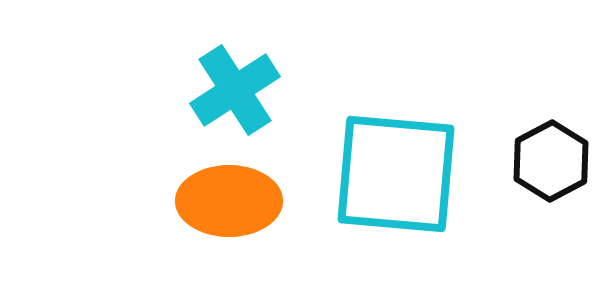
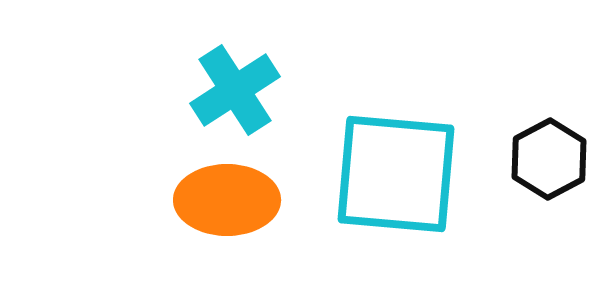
black hexagon: moved 2 px left, 2 px up
orange ellipse: moved 2 px left, 1 px up
